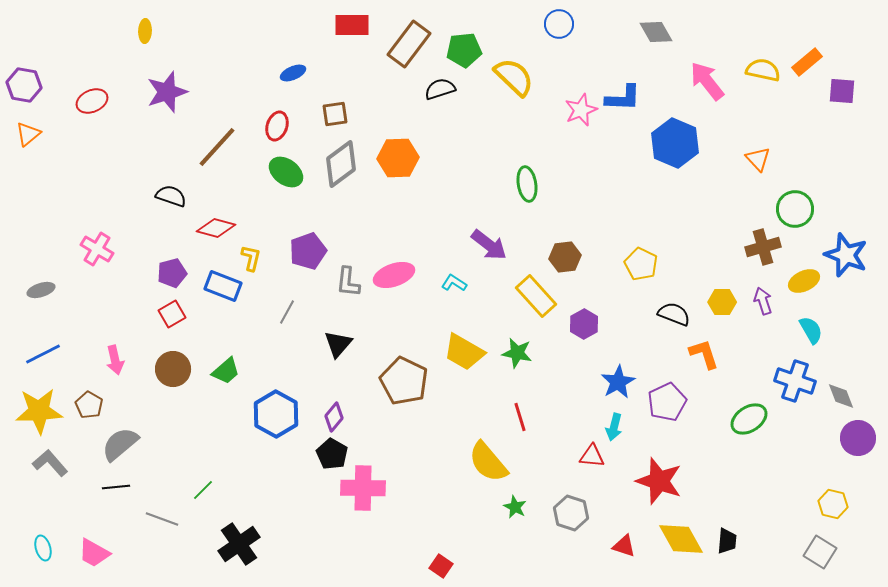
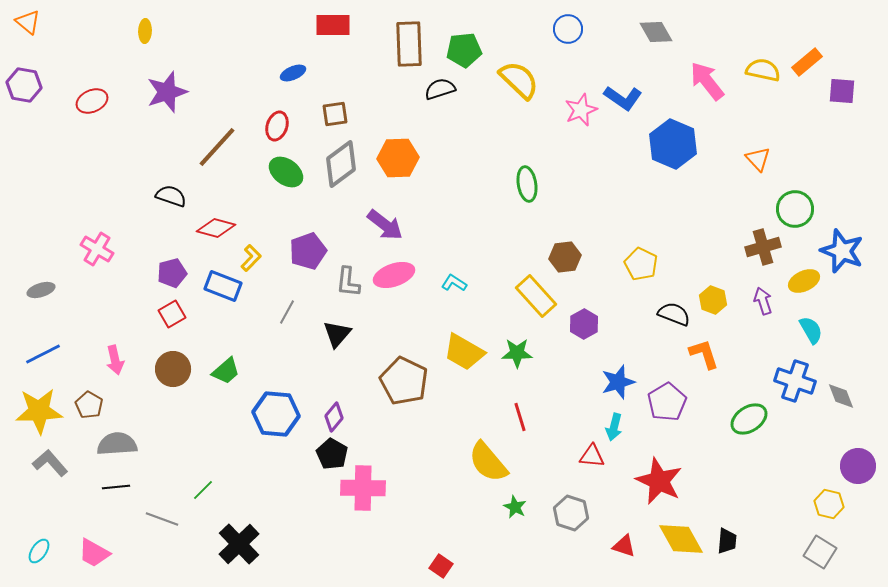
blue circle at (559, 24): moved 9 px right, 5 px down
red rectangle at (352, 25): moved 19 px left
brown rectangle at (409, 44): rotated 39 degrees counterclockwise
yellow semicircle at (514, 77): moved 5 px right, 3 px down
blue L-shape at (623, 98): rotated 33 degrees clockwise
orange triangle at (28, 134): moved 112 px up; rotated 40 degrees counterclockwise
blue hexagon at (675, 143): moved 2 px left, 1 px down
purple arrow at (489, 245): moved 104 px left, 20 px up
blue star at (846, 255): moved 4 px left, 4 px up
yellow L-shape at (251, 258): rotated 32 degrees clockwise
yellow hexagon at (722, 302): moved 9 px left, 2 px up; rotated 20 degrees clockwise
black triangle at (338, 344): moved 1 px left, 10 px up
green star at (517, 353): rotated 12 degrees counterclockwise
blue star at (618, 382): rotated 12 degrees clockwise
purple pentagon at (667, 402): rotated 6 degrees counterclockwise
blue hexagon at (276, 414): rotated 24 degrees counterclockwise
purple circle at (858, 438): moved 28 px down
gray semicircle at (120, 444): moved 3 px left; rotated 36 degrees clockwise
red star at (659, 481): rotated 6 degrees clockwise
yellow hexagon at (833, 504): moved 4 px left
black cross at (239, 544): rotated 9 degrees counterclockwise
cyan ellipse at (43, 548): moved 4 px left, 3 px down; rotated 50 degrees clockwise
